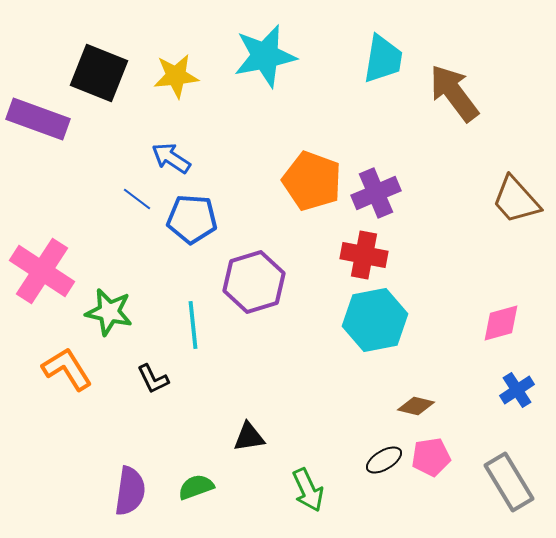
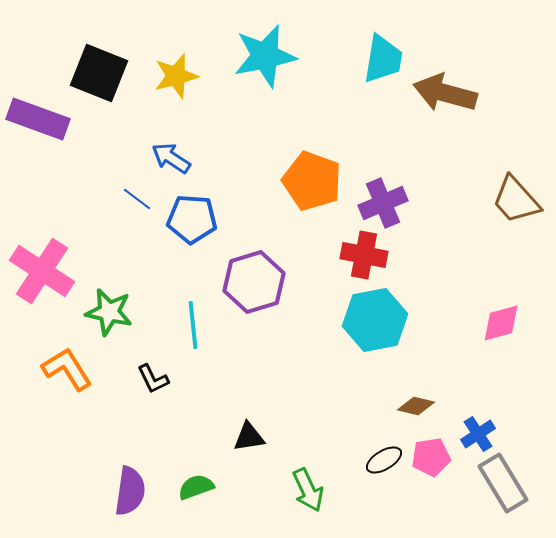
yellow star: rotated 9 degrees counterclockwise
brown arrow: moved 9 px left; rotated 38 degrees counterclockwise
purple cross: moved 7 px right, 10 px down
blue cross: moved 39 px left, 44 px down
gray rectangle: moved 6 px left, 1 px down
